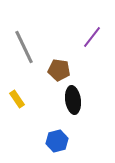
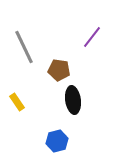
yellow rectangle: moved 3 px down
